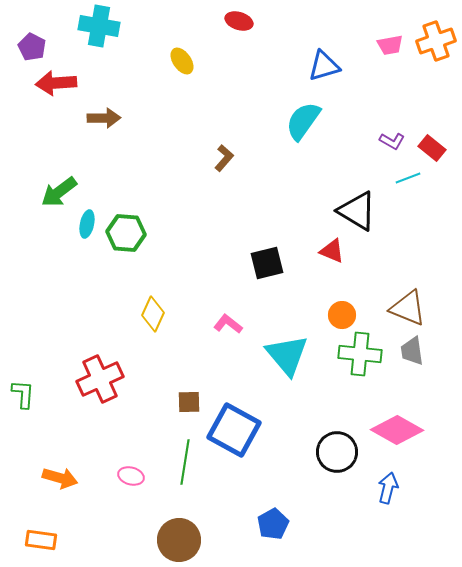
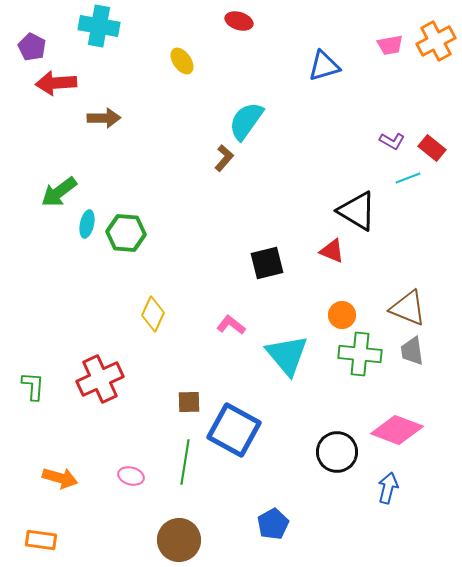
orange cross: rotated 9 degrees counterclockwise
cyan semicircle: moved 57 px left
pink L-shape: moved 3 px right, 1 px down
green L-shape: moved 10 px right, 8 px up
pink diamond: rotated 9 degrees counterclockwise
